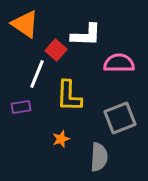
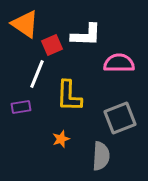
red square: moved 4 px left, 5 px up; rotated 25 degrees clockwise
gray semicircle: moved 2 px right, 1 px up
